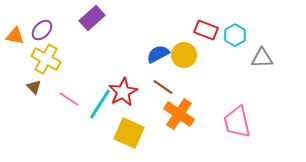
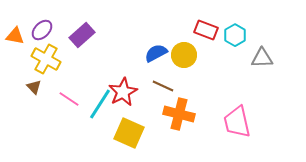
purple rectangle: moved 10 px left, 17 px down
blue semicircle: moved 2 px left, 1 px up
brown line: moved 1 px up; rotated 10 degrees counterclockwise
orange cross: rotated 20 degrees counterclockwise
